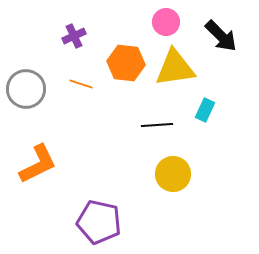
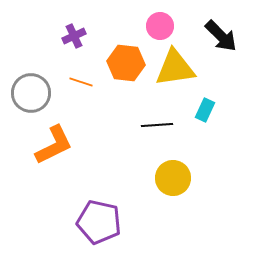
pink circle: moved 6 px left, 4 px down
orange line: moved 2 px up
gray circle: moved 5 px right, 4 px down
orange L-shape: moved 16 px right, 19 px up
yellow circle: moved 4 px down
